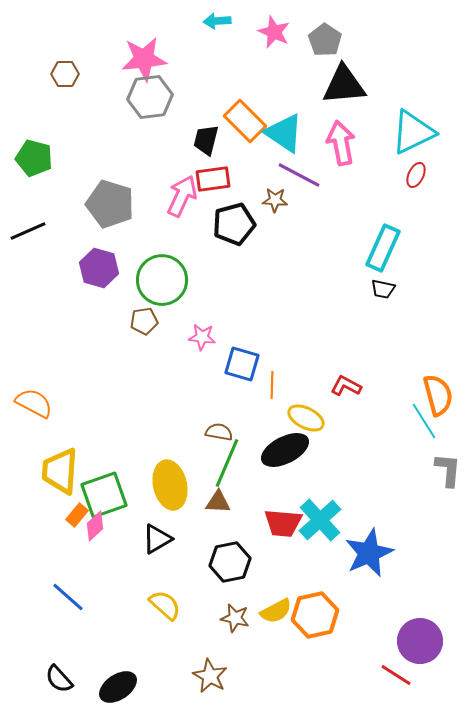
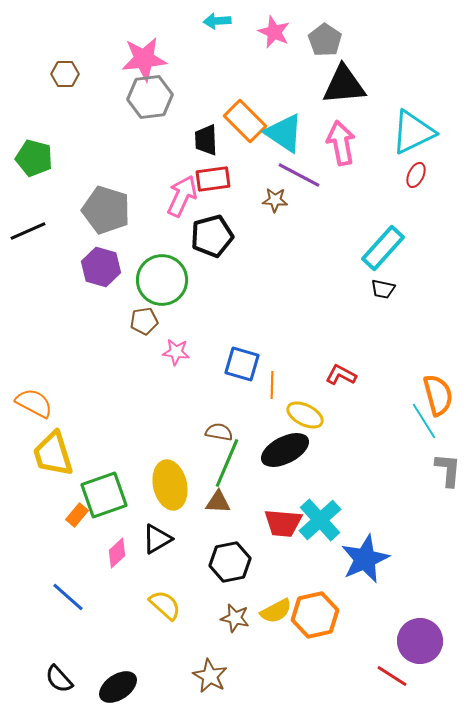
black trapezoid at (206, 140): rotated 16 degrees counterclockwise
gray pentagon at (110, 204): moved 4 px left, 6 px down
black pentagon at (234, 224): moved 22 px left, 12 px down
cyan rectangle at (383, 248): rotated 18 degrees clockwise
purple hexagon at (99, 268): moved 2 px right, 1 px up
pink star at (202, 337): moved 26 px left, 15 px down
red L-shape at (346, 386): moved 5 px left, 11 px up
yellow ellipse at (306, 418): moved 1 px left, 3 px up
yellow trapezoid at (60, 471): moved 7 px left, 17 px up; rotated 21 degrees counterclockwise
pink diamond at (95, 526): moved 22 px right, 27 px down
blue star at (369, 553): moved 4 px left, 6 px down
red line at (396, 675): moved 4 px left, 1 px down
